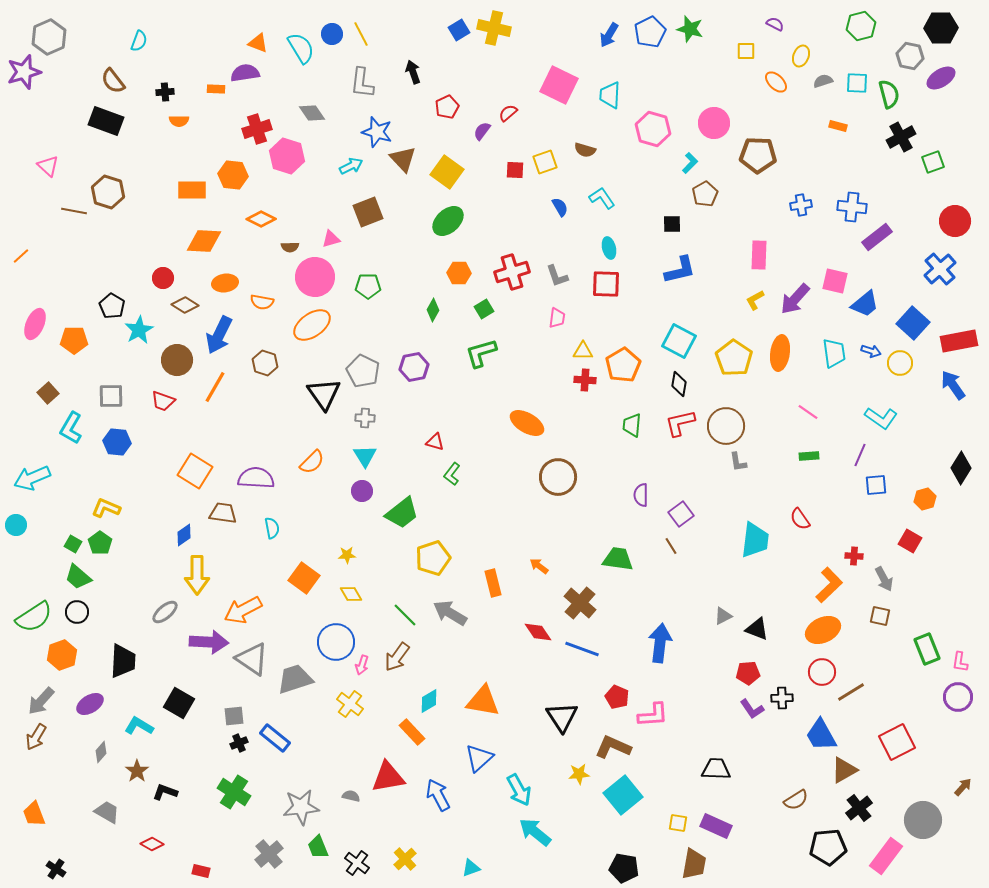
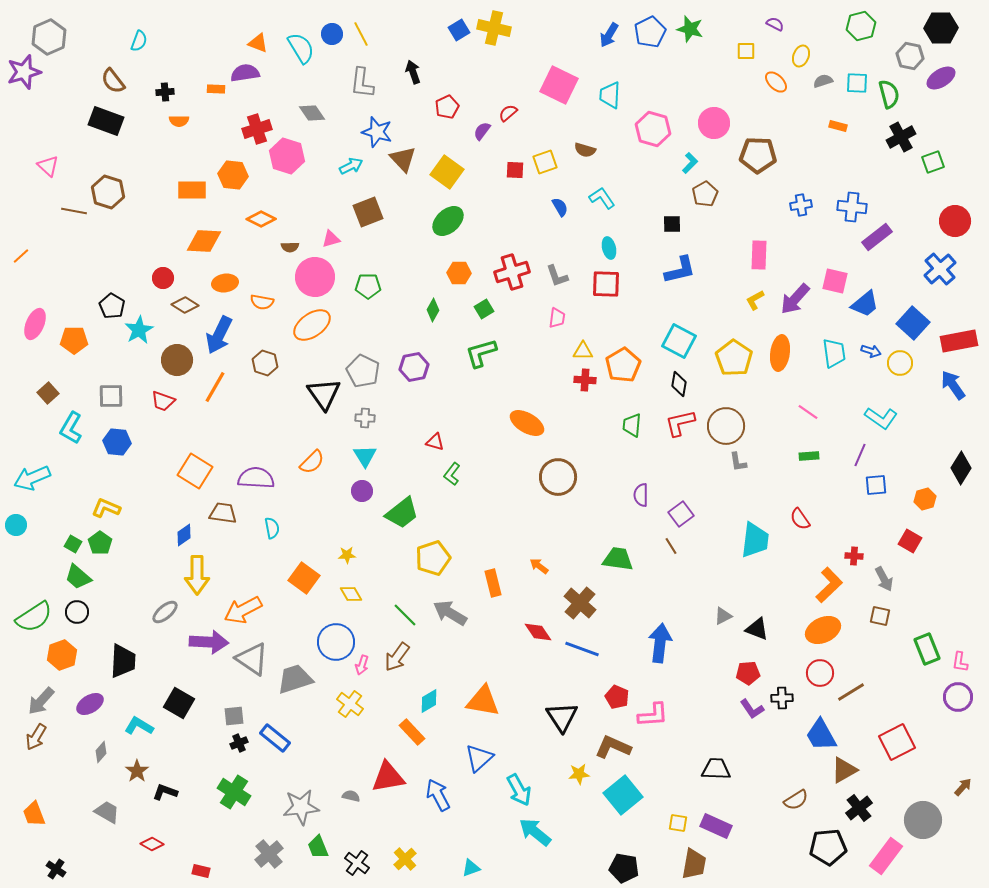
red circle at (822, 672): moved 2 px left, 1 px down
